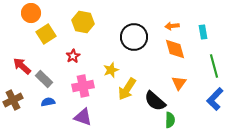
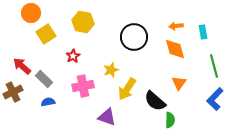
orange arrow: moved 4 px right
brown cross: moved 8 px up
purple triangle: moved 24 px right
